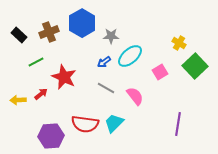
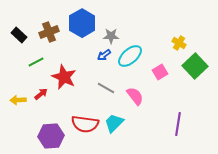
blue arrow: moved 7 px up
